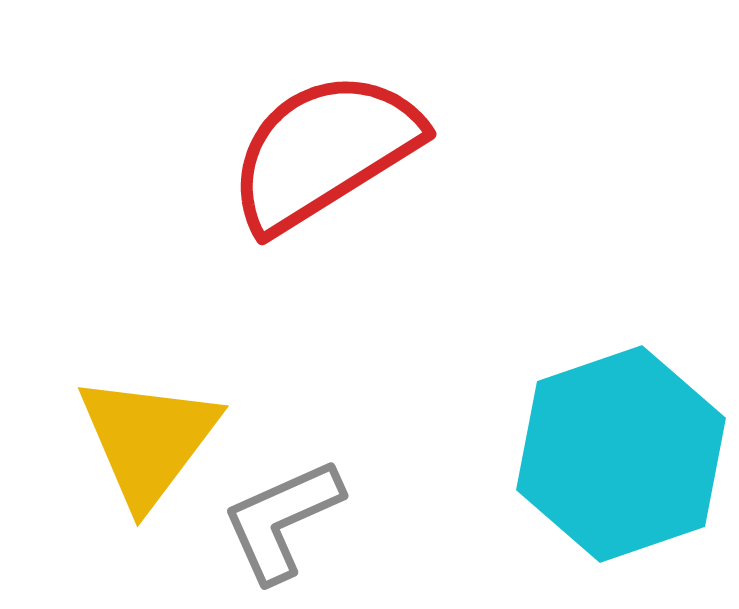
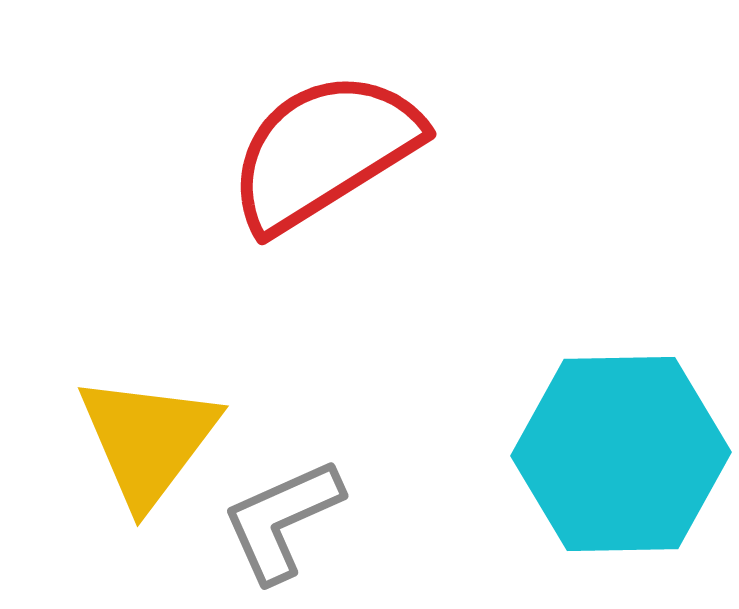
cyan hexagon: rotated 18 degrees clockwise
